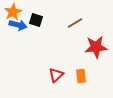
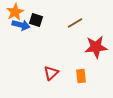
orange star: moved 2 px right
blue arrow: moved 3 px right
red triangle: moved 5 px left, 2 px up
